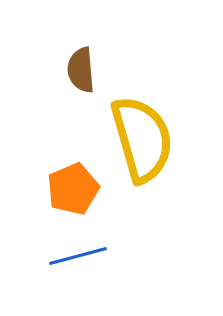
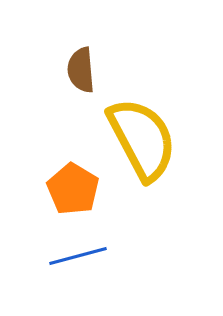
yellow semicircle: rotated 12 degrees counterclockwise
orange pentagon: rotated 18 degrees counterclockwise
